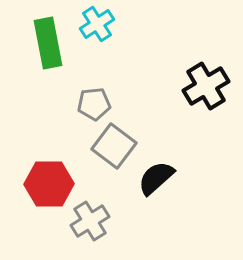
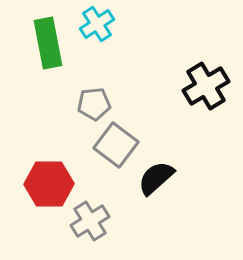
gray square: moved 2 px right, 1 px up
